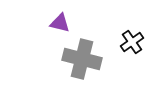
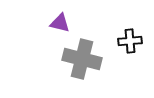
black cross: moved 2 px left, 1 px up; rotated 30 degrees clockwise
